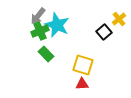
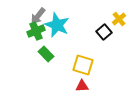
green cross: moved 4 px left
red triangle: moved 2 px down
